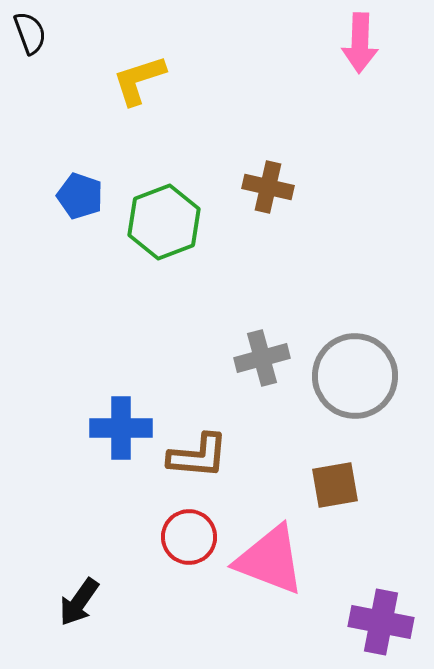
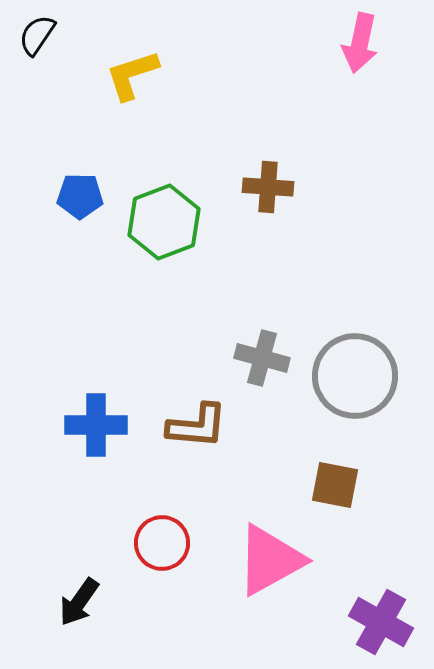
black semicircle: moved 7 px right, 2 px down; rotated 126 degrees counterclockwise
pink arrow: rotated 10 degrees clockwise
yellow L-shape: moved 7 px left, 5 px up
brown cross: rotated 9 degrees counterclockwise
blue pentagon: rotated 18 degrees counterclockwise
gray cross: rotated 30 degrees clockwise
blue cross: moved 25 px left, 3 px up
brown L-shape: moved 1 px left, 30 px up
brown square: rotated 21 degrees clockwise
red circle: moved 27 px left, 6 px down
pink triangle: rotated 50 degrees counterclockwise
purple cross: rotated 18 degrees clockwise
